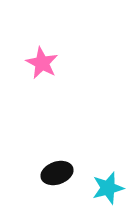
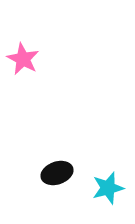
pink star: moved 19 px left, 4 px up
